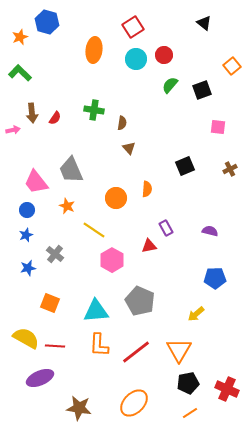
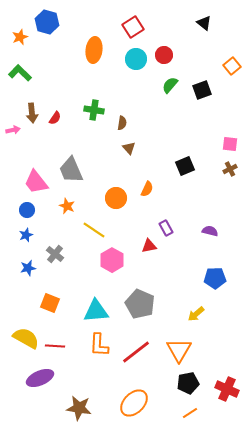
pink square at (218, 127): moved 12 px right, 17 px down
orange semicircle at (147, 189): rotated 21 degrees clockwise
gray pentagon at (140, 301): moved 3 px down
